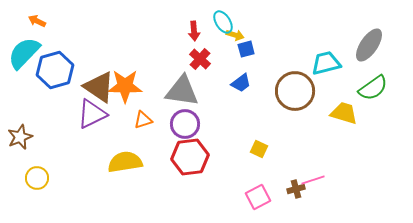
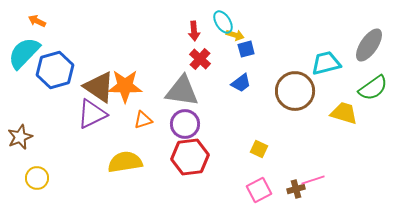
pink square: moved 1 px right, 7 px up
